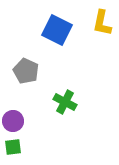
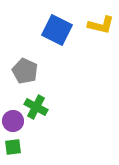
yellow L-shape: moved 1 px left, 2 px down; rotated 88 degrees counterclockwise
gray pentagon: moved 1 px left
green cross: moved 29 px left, 5 px down
